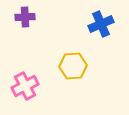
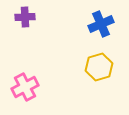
yellow hexagon: moved 26 px right, 1 px down; rotated 12 degrees counterclockwise
pink cross: moved 1 px down
